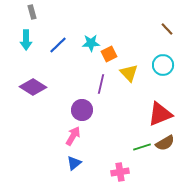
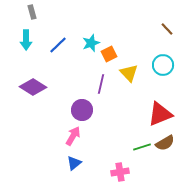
cyan star: rotated 18 degrees counterclockwise
